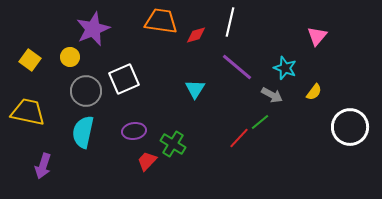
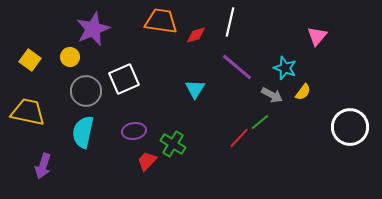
yellow semicircle: moved 11 px left
